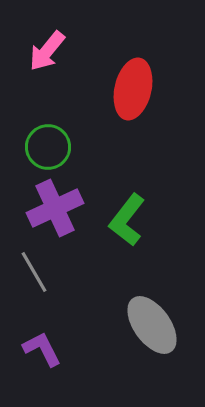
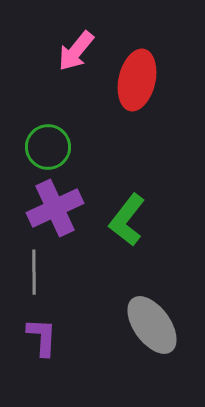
pink arrow: moved 29 px right
red ellipse: moved 4 px right, 9 px up
gray line: rotated 30 degrees clockwise
purple L-shape: moved 12 px up; rotated 30 degrees clockwise
